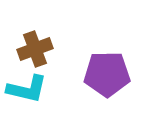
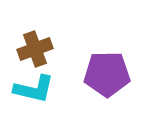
cyan L-shape: moved 7 px right
